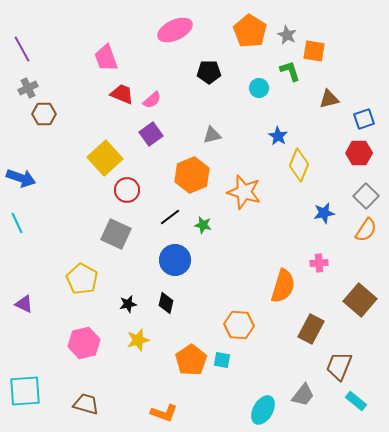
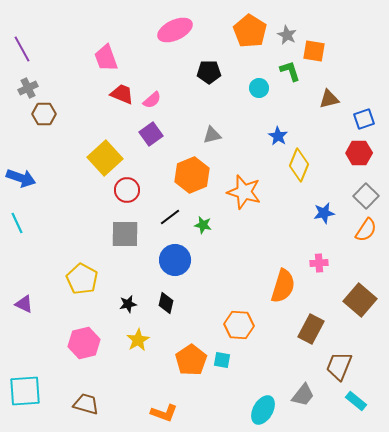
gray square at (116, 234): moved 9 px right; rotated 24 degrees counterclockwise
yellow star at (138, 340): rotated 15 degrees counterclockwise
